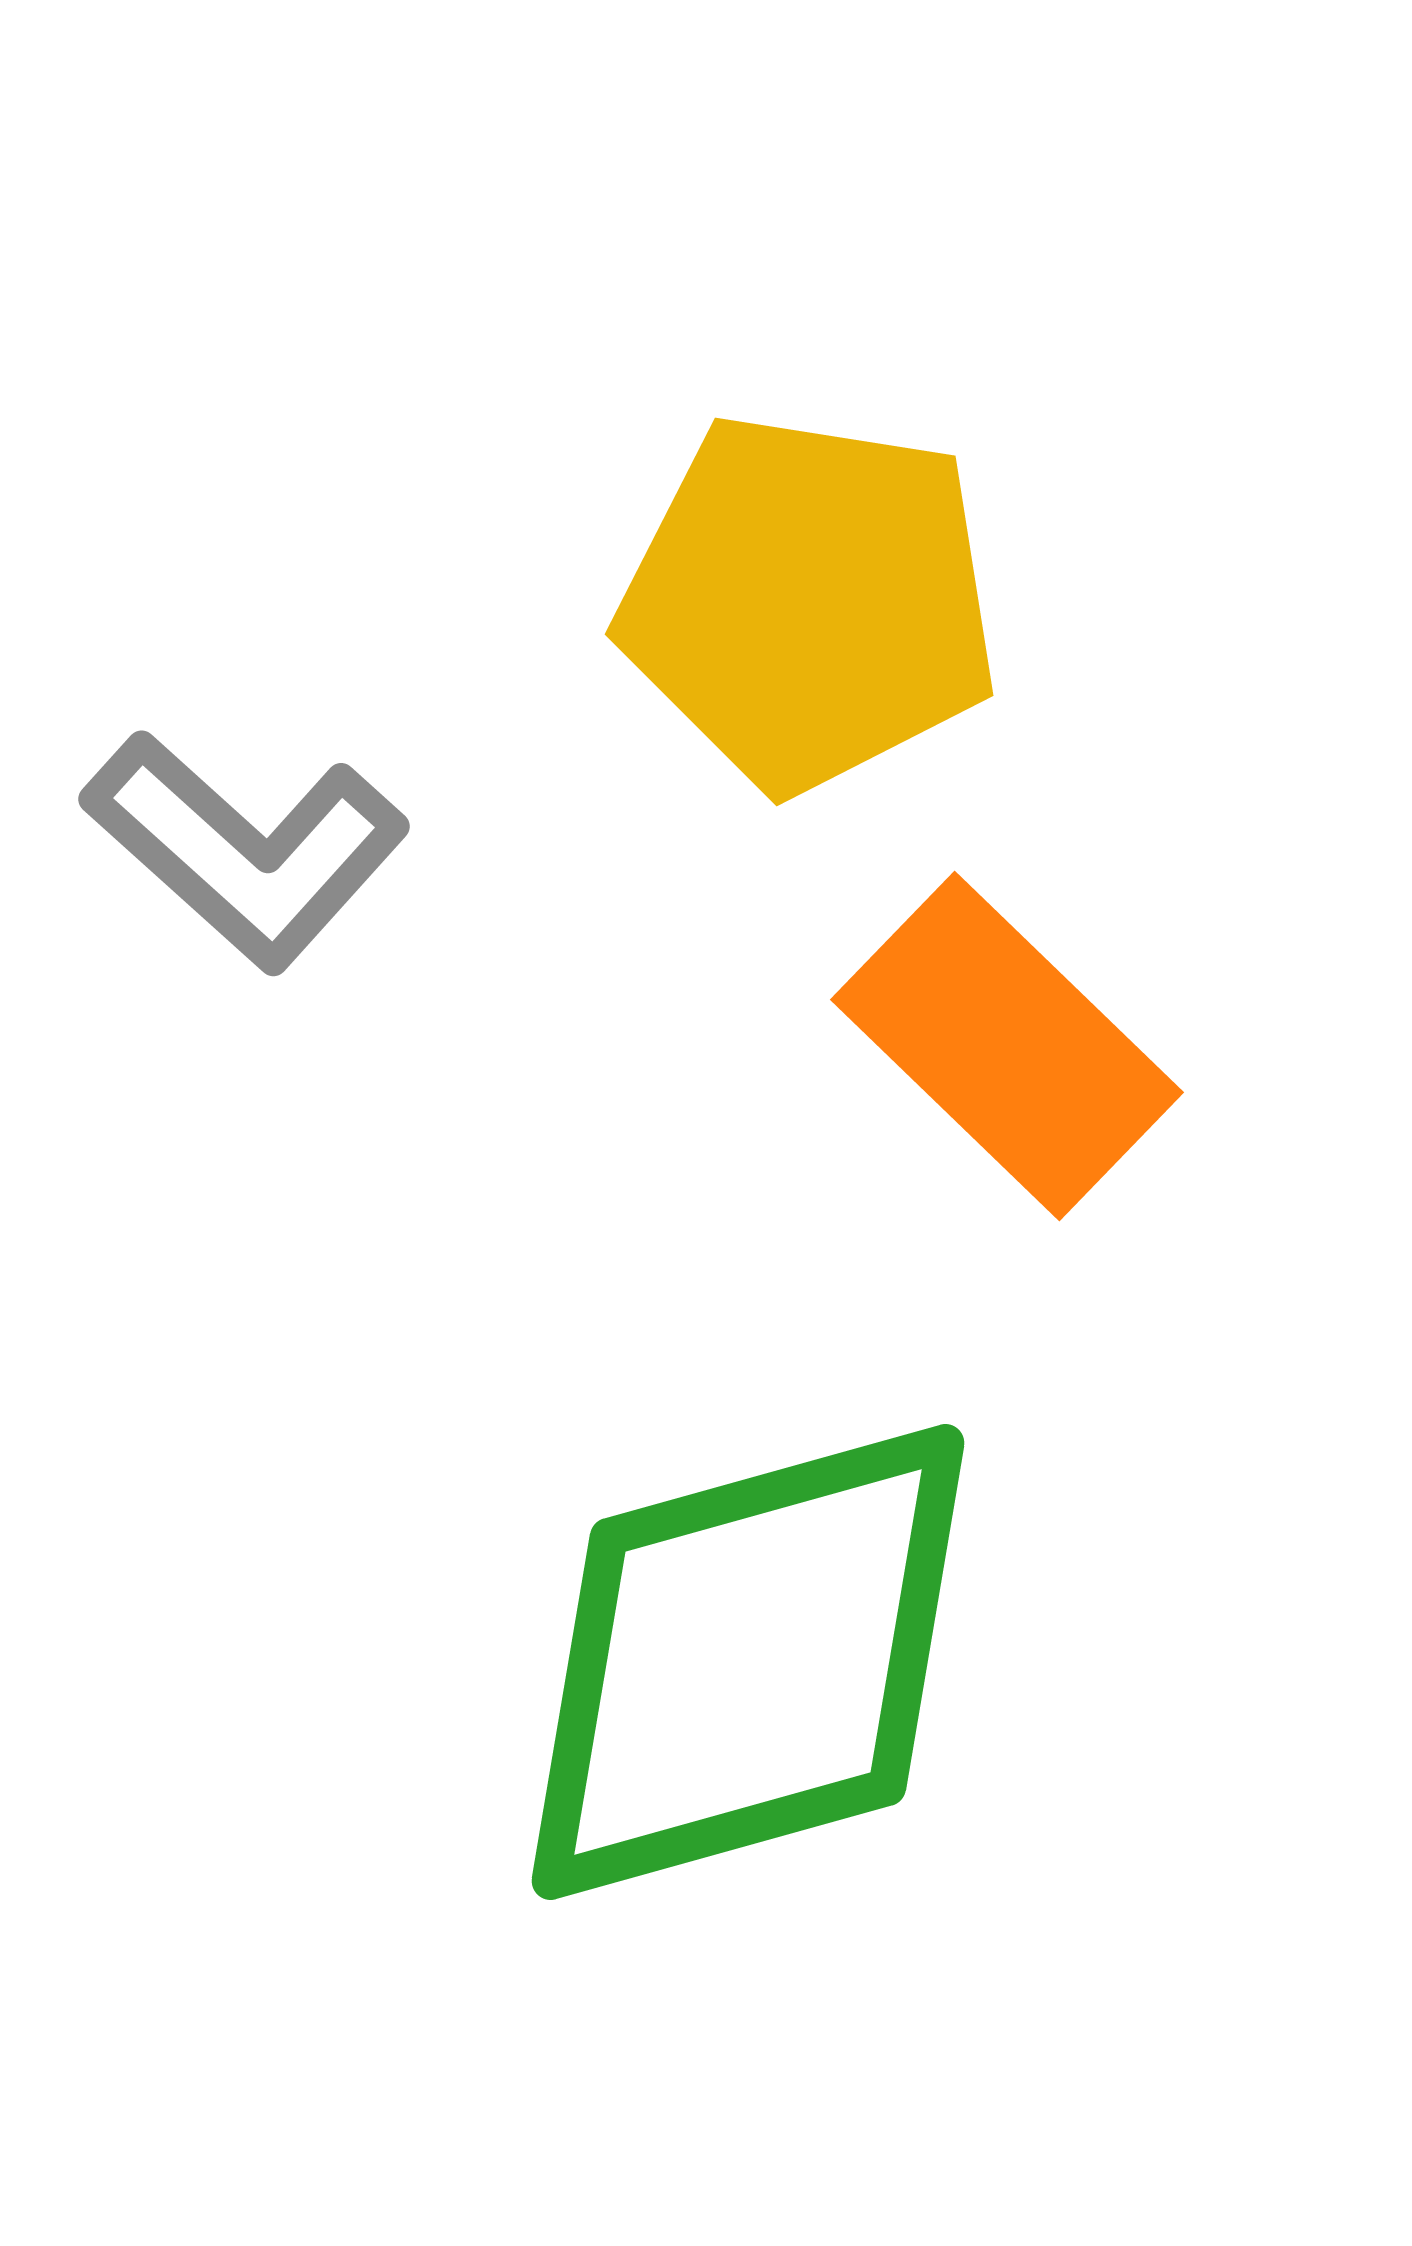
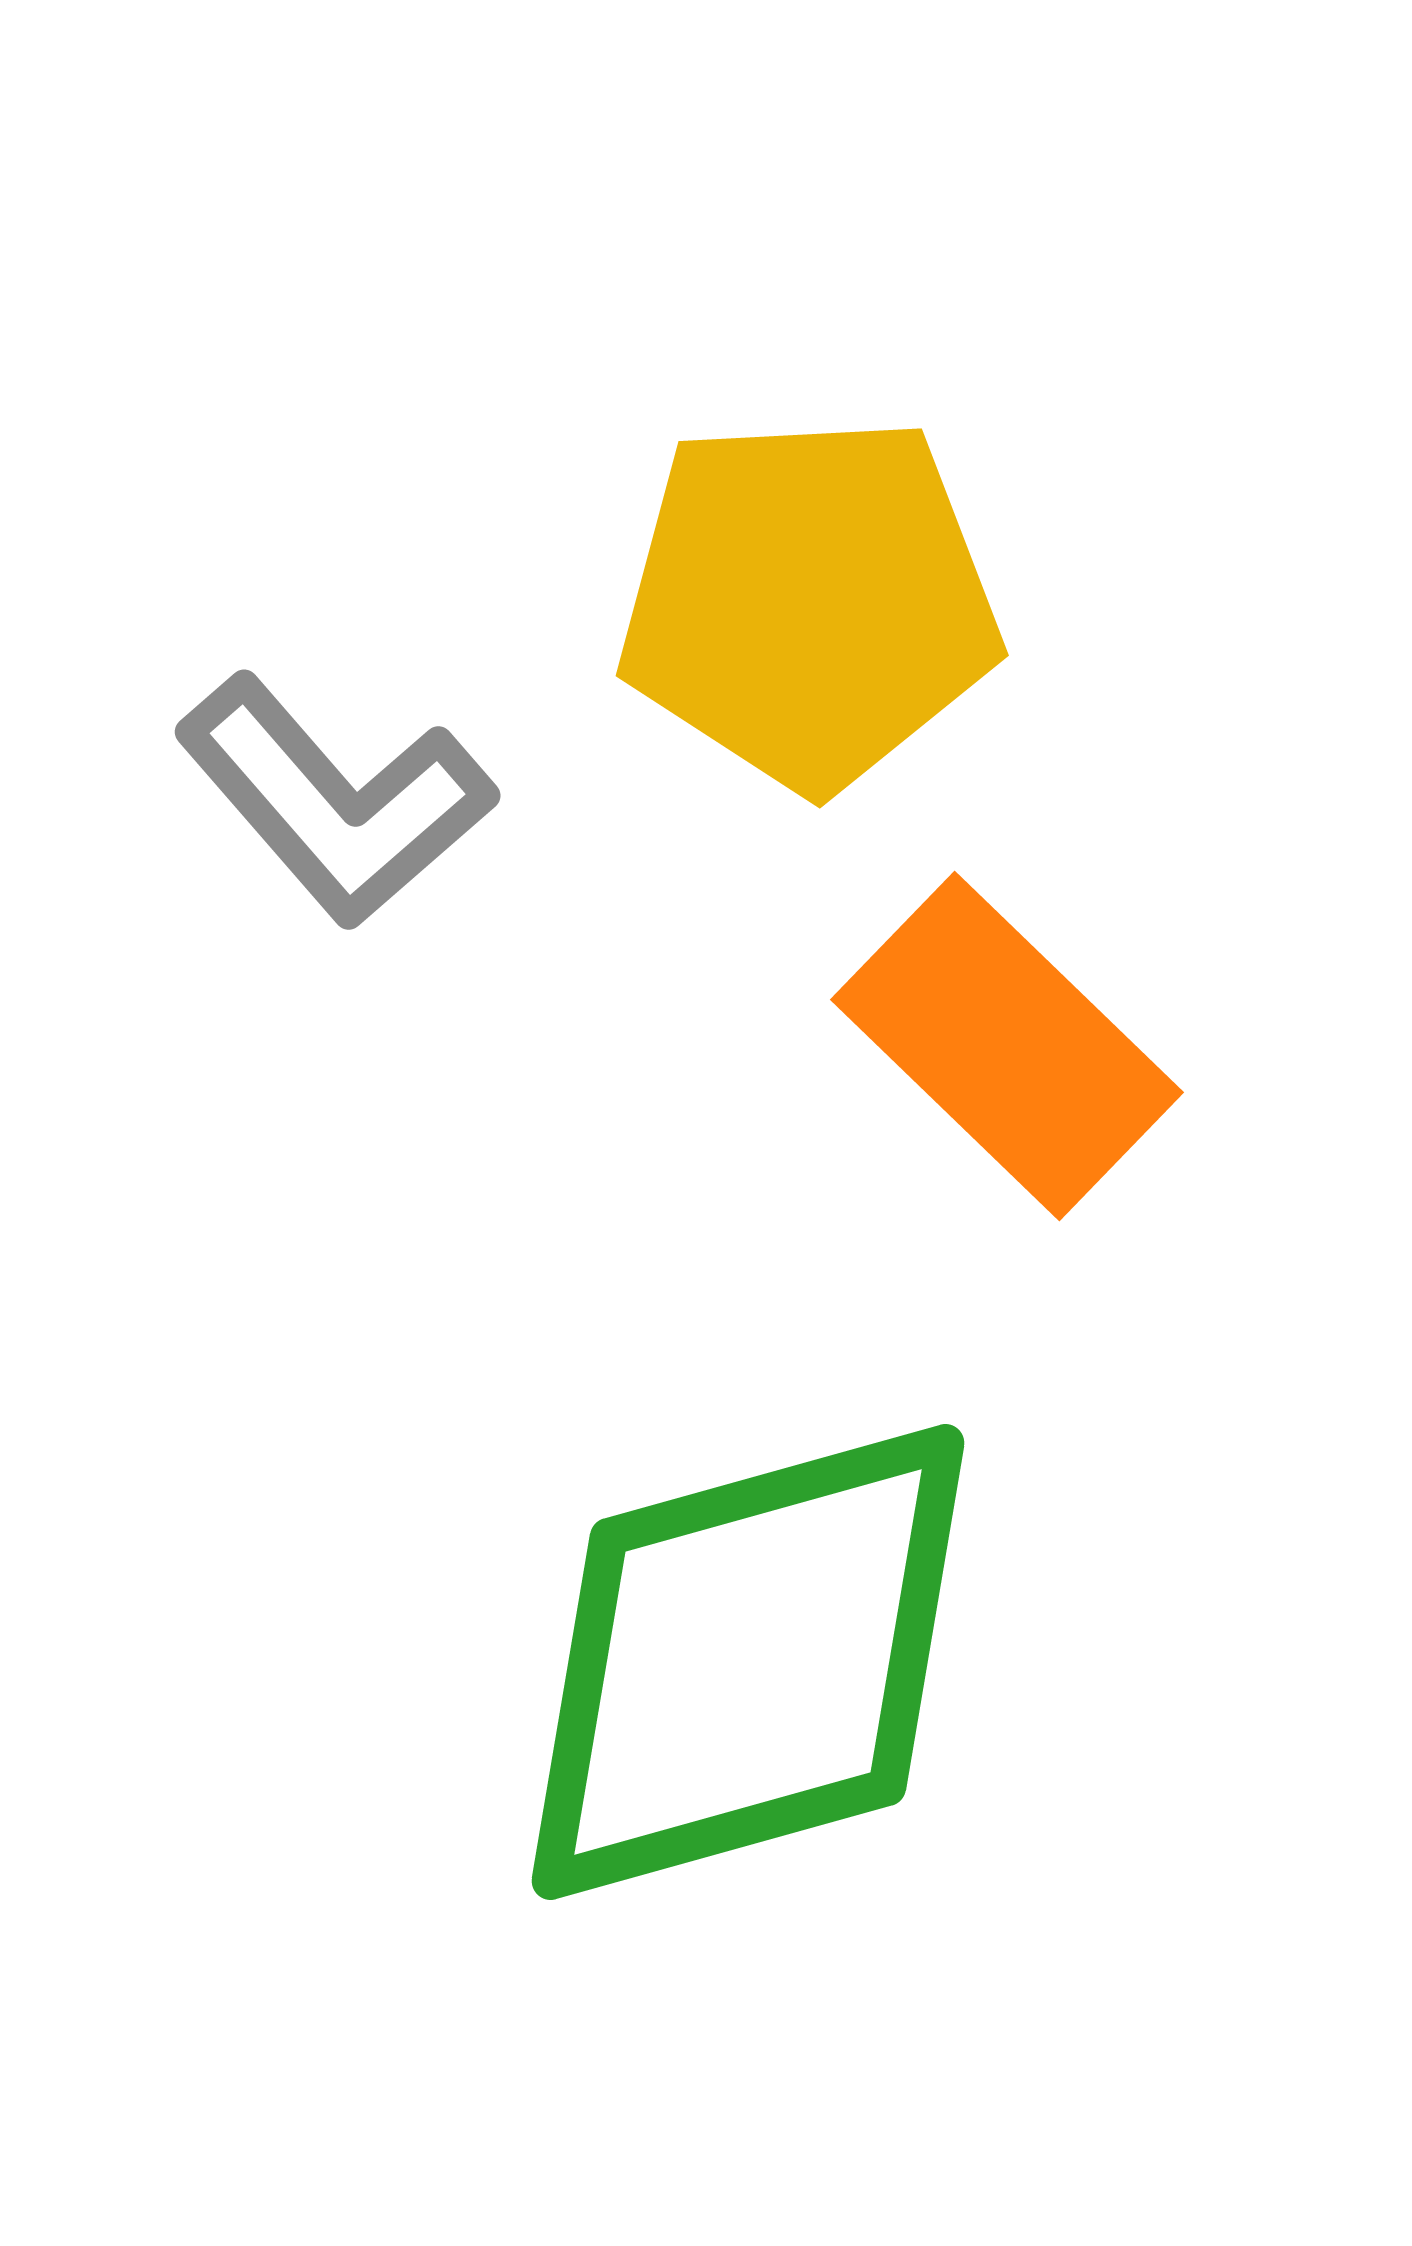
yellow pentagon: rotated 12 degrees counterclockwise
gray L-shape: moved 89 px right, 49 px up; rotated 7 degrees clockwise
